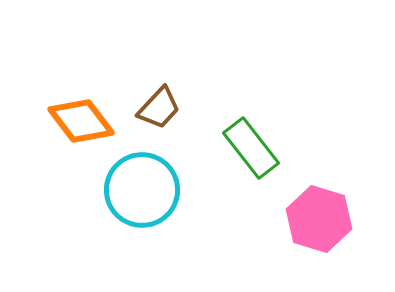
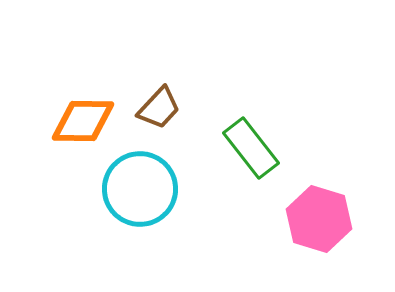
orange diamond: moved 2 px right; rotated 52 degrees counterclockwise
cyan circle: moved 2 px left, 1 px up
